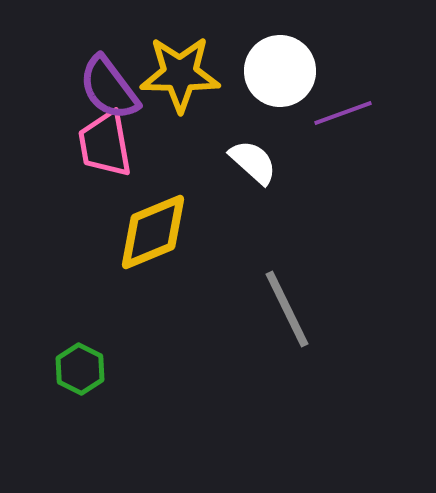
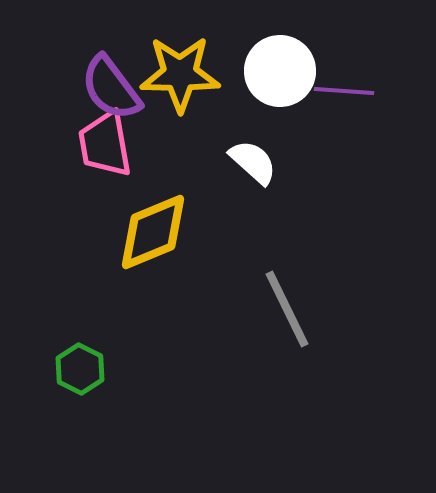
purple semicircle: moved 2 px right
purple line: moved 1 px right, 22 px up; rotated 24 degrees clockwise
